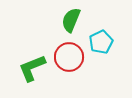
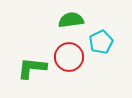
green semicircle: rotated 60 degrees clockwise
green L-shape: rotated 28 degrees clockwise
